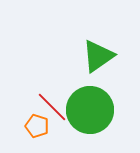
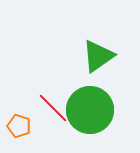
red line: moved 1 px right, 1 px down
orange pentagon: moved 18 px left
